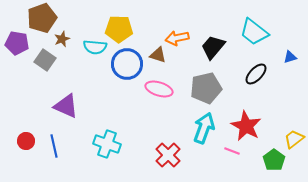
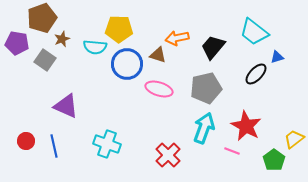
blue triangle: moved 13 px left
